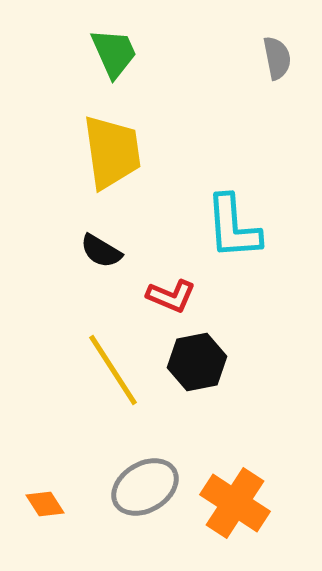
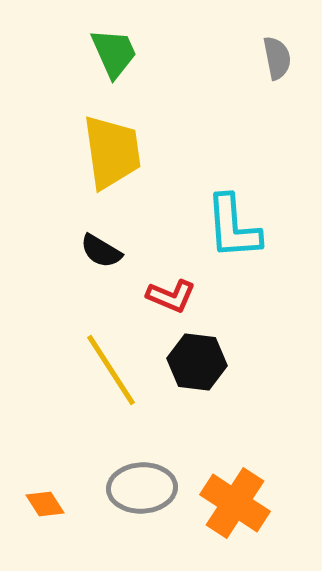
black hexagon: rotated 18 degrees clockwise
yellow line: moved 2 px left
gray ellipse: moved 3 px left, 1 px down; rotated 28 degrees clockwise
